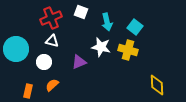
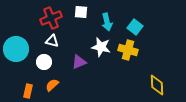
white square: rotated 16 degrees counterclockwise
